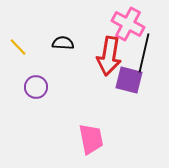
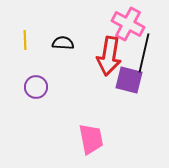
yellow line: moved 7 px right, 7 px up; rotated 42 degrees clockwise
